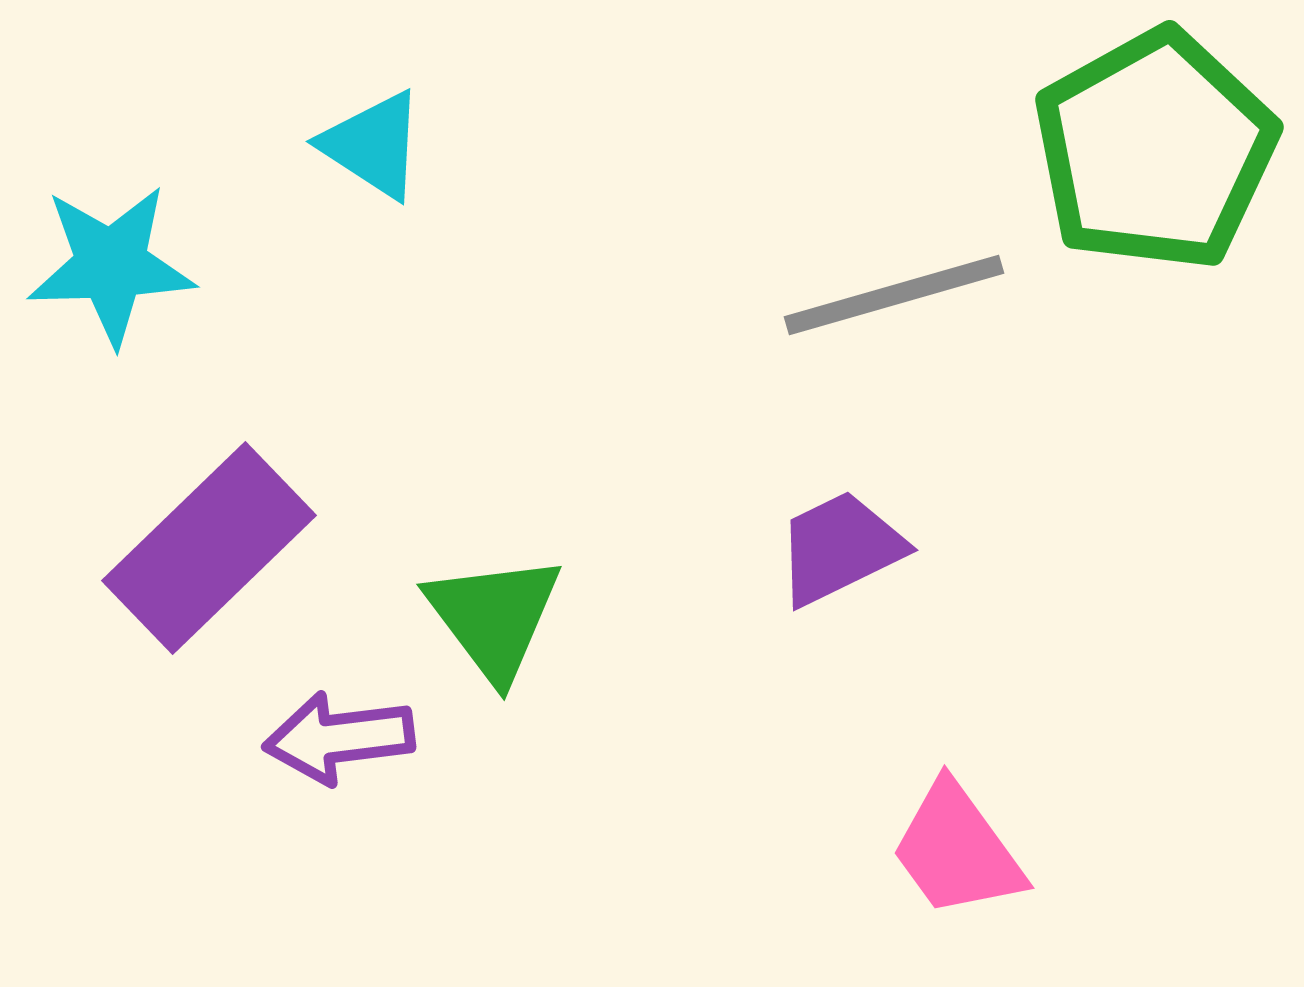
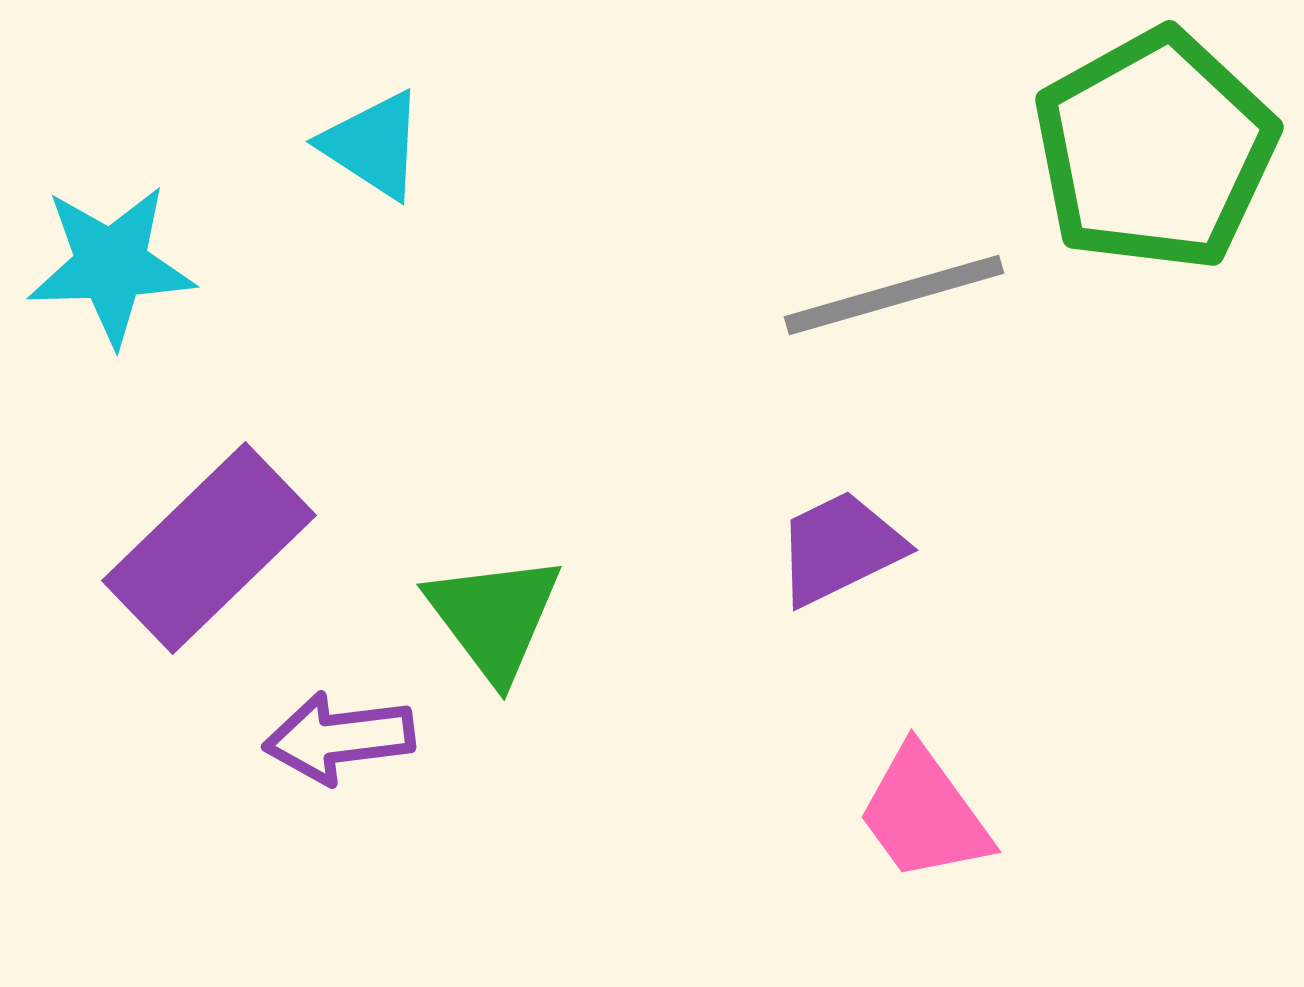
pink trapezoid: moved 33 px left, 36 px up
